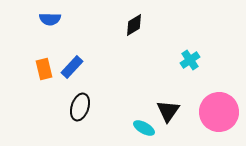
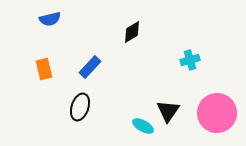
blue semicircle: rotated 15 degrees counterclockwise
black diamond: moved 2 px left, 7 px down
cyan cross: rotated 18 degrees clockwise
blue rectangle: moved 18 px right
pink circle: moved 2 px left, 1 px down
cyan ellipse: moved 1 px left, 2 px up
